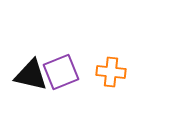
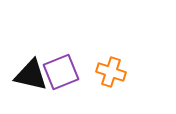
orange cross: rotated 12 degrees clockwise
